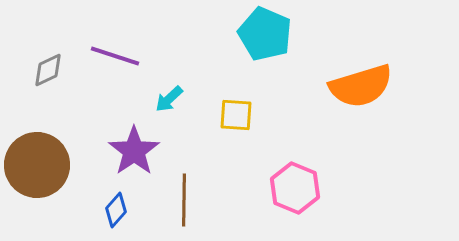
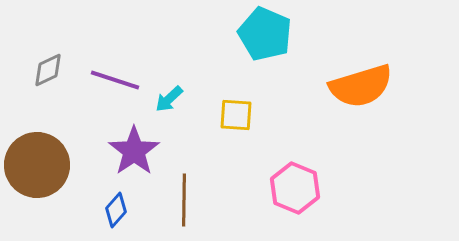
purple line: moved 24 px down
